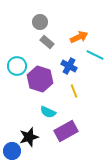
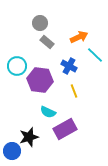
gray circle: moved 1 px down
cyan line: rotated 18 degrees clockwise
purple hexagon: moved 1 px down; rotated 10 degrees counterclockwise
purple rectangle: moved 1 px left, 2 px up
